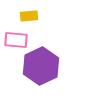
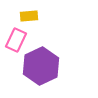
pink rectangle: rotated 70 degrees counterclockwise
